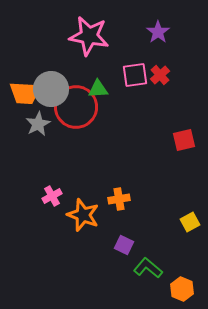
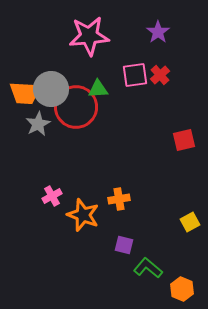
pink star: rotated 15 degrees counterclockwise
purple square: rotated 12 degrees counterclockwise
